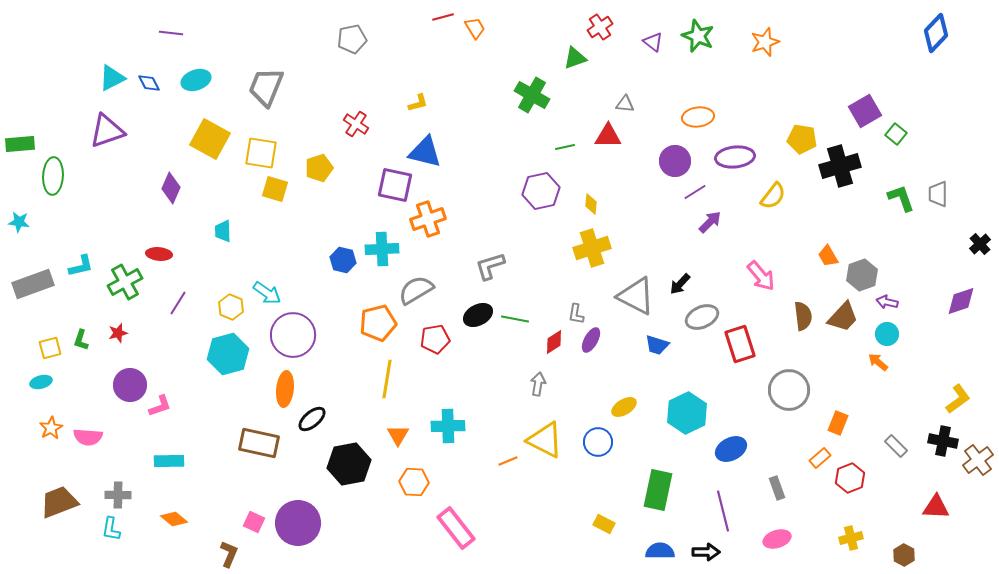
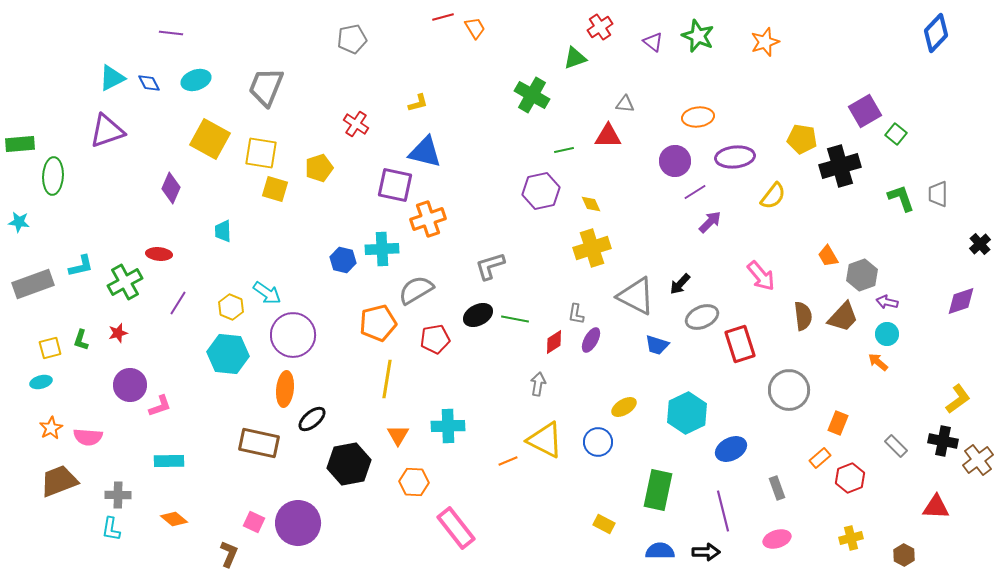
green line at (565, 147): moved 1 px left, 3 px down
yellow diamond at (591, 204): rotated 30 degrees counterclockwise
cyan hexagon at (228, 354): rotated 21 degrees clockwise
brown trapezoid at (59, 502): moved 21 px up
